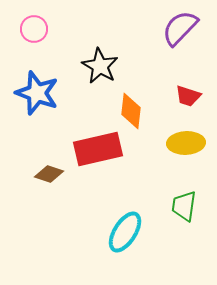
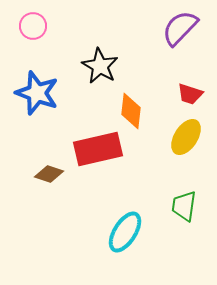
pink circle: moved 1 px left, 3 px up
red trapezoid: moved 2 px right, 2 px up
yellow ellipse: moved 6 px up; rotated 54 degrees counterclockwise
